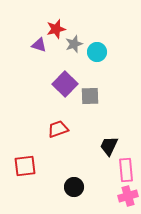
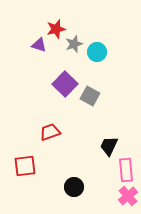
gray square: rotated 30 degrees clockwise
red trapezoid: moved 8 px left, 3 px down
pink cross: rotated 24 degrees counterclockwise
